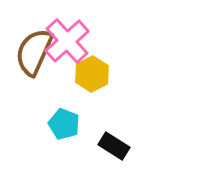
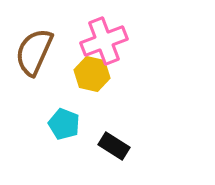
pink cross: moved 37 px right; rotated 21 degrees clockwise
yellow hexagon: rotated 20 degrees counterclockwise
